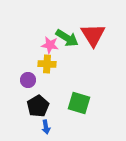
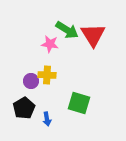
green arrow: moved 8 px up
pink star: moved 1 px up
yellow cross: moved 11 px down
purple circle: moved 3 px right, 1 px down
black pentagon: moved 14 px left, 2 px down
blue arrow: moved 1 px right, 8 px up
